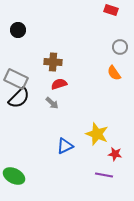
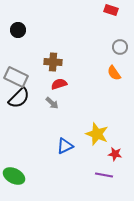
gray rectangle: moved 2 px up
